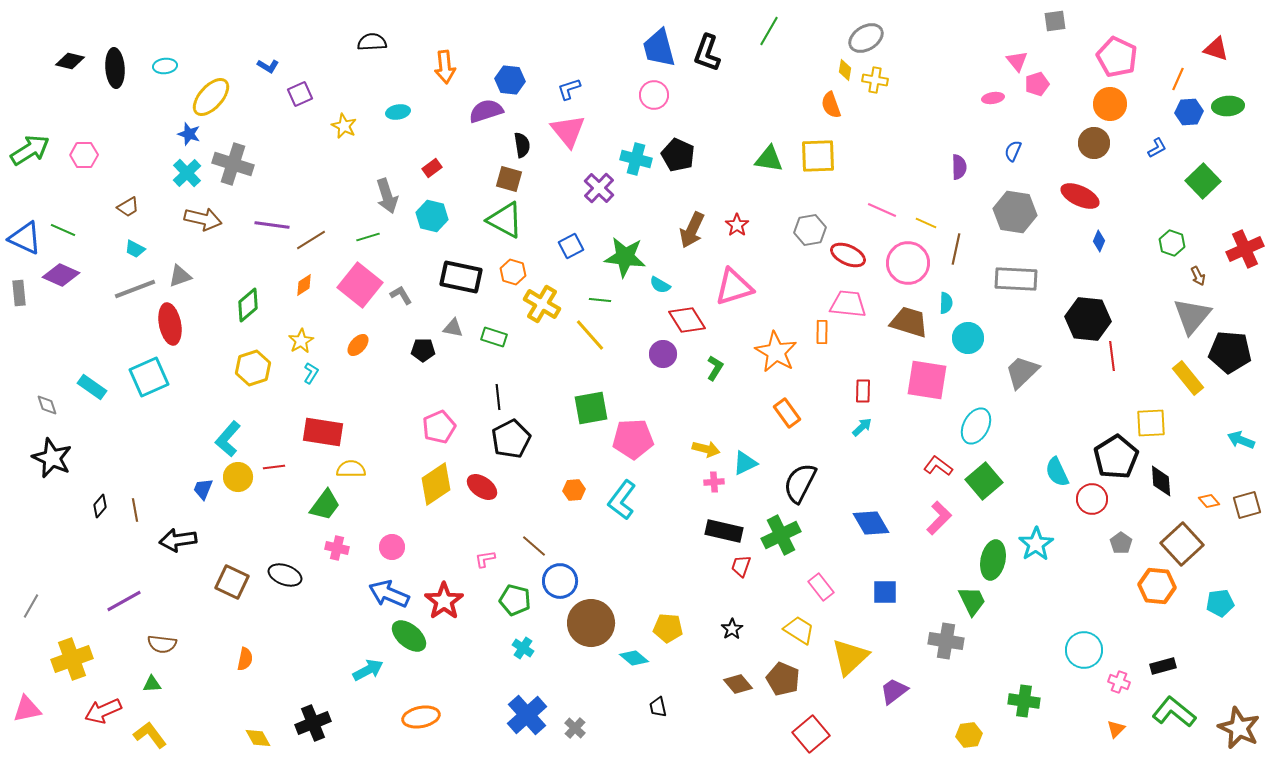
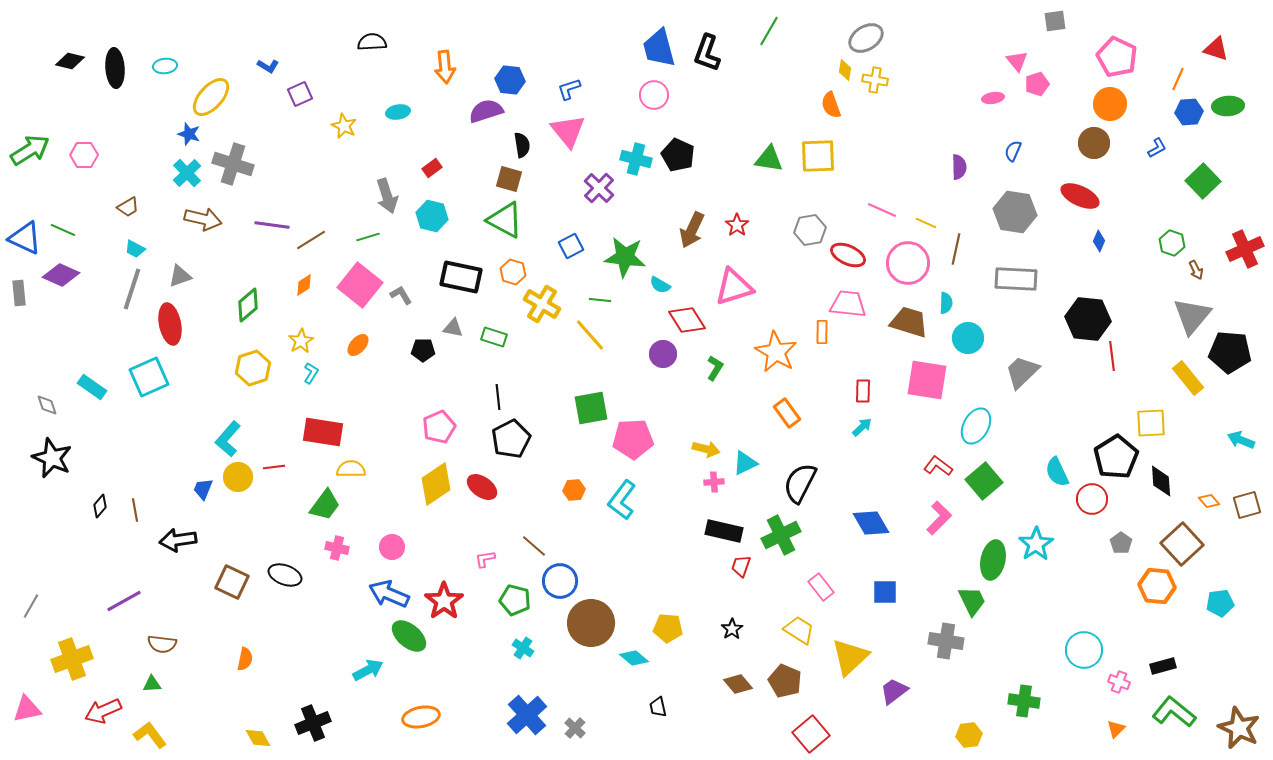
brown arrow at (1198, 276): moved 2 px left, 6 px up
gray line at (135, 289): moved 3 px left; rotated 51 degrees counterclockwise
brown pentagon at (783, 679): moved 2 px right, 2 px down
